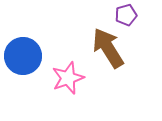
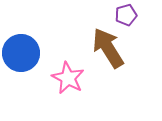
blue circle: moved 2 px left, 3 px up
pink star: rotated 24 degrees counterclockwise
